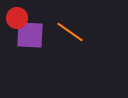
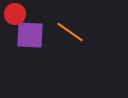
red circle: moved 2 px left, 4 px up
